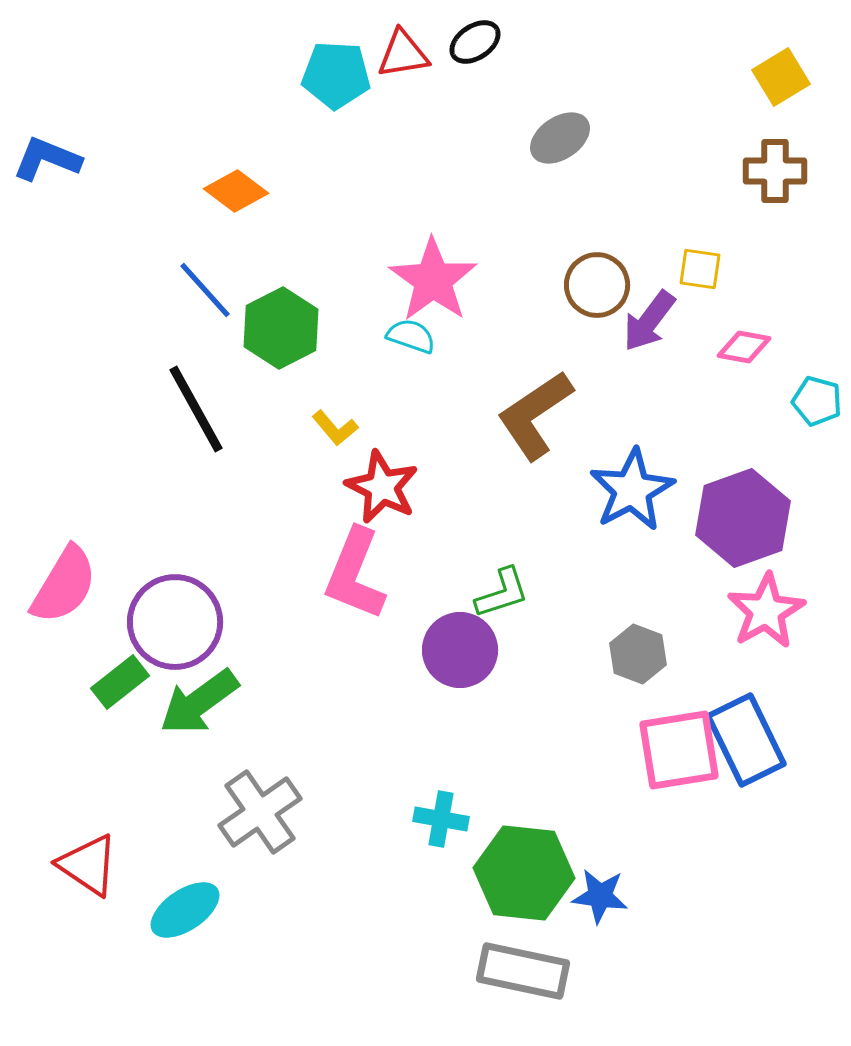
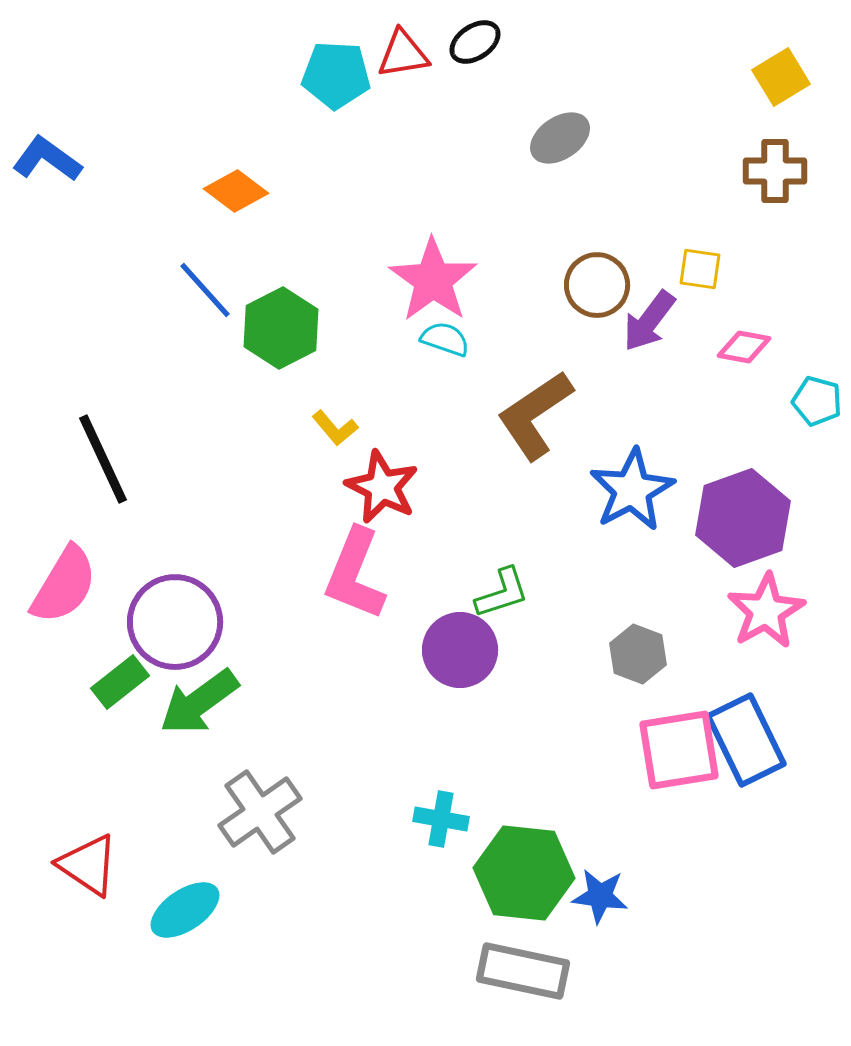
blue L-shape at (47, 159): rotated 14 degrees clockwise
cyan semicircle at (411, 336): moved 34 px right, 3 px down
black line at (196, 409): moved 93 px left, 50 px down; rotated 4 degrees clockwise
